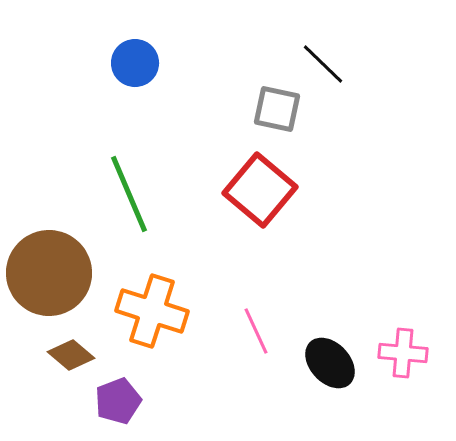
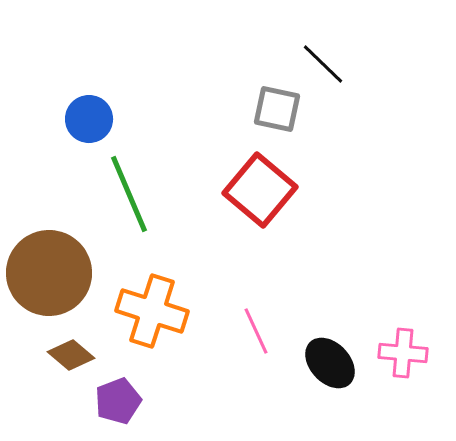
blue circle: moved 46 px left, 56 px down
